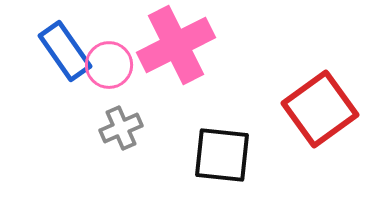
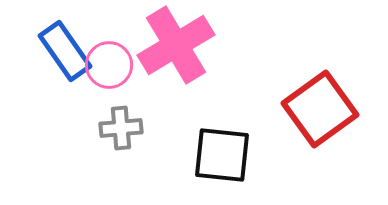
pink cross: rotated 4 degrees counterclockwise
gray cross: rotated 18 degrees clockwise
